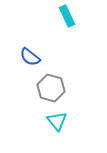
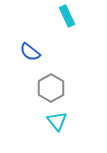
blue semicircle: moved 5 px up
gray hexagon: rotated 16 degrees clockwise
